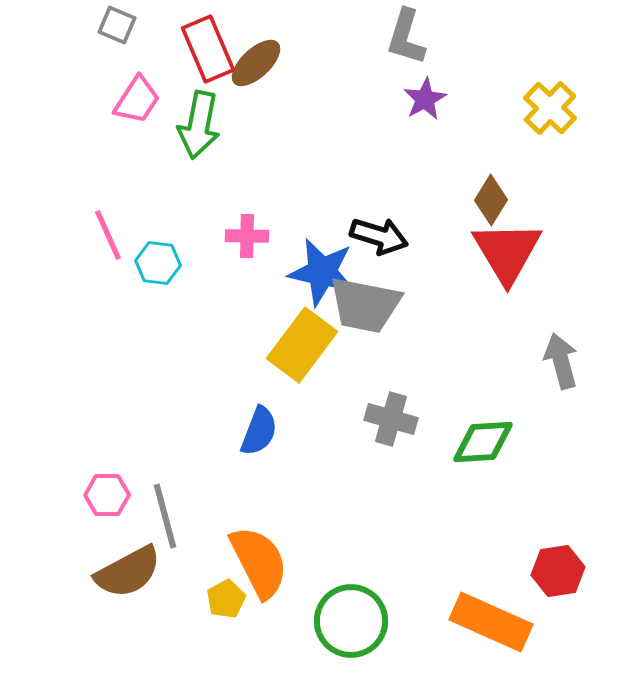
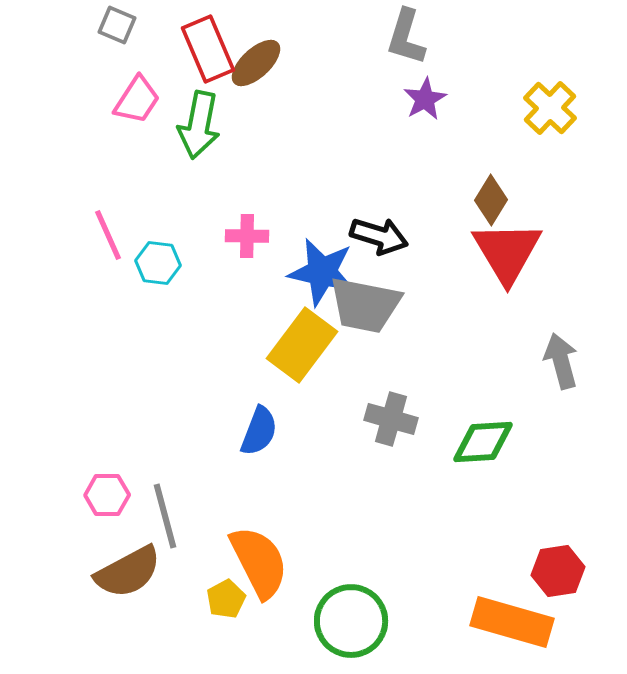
orange rectangle: moved 21 px right; rotated 8 degrees counterclockwise
